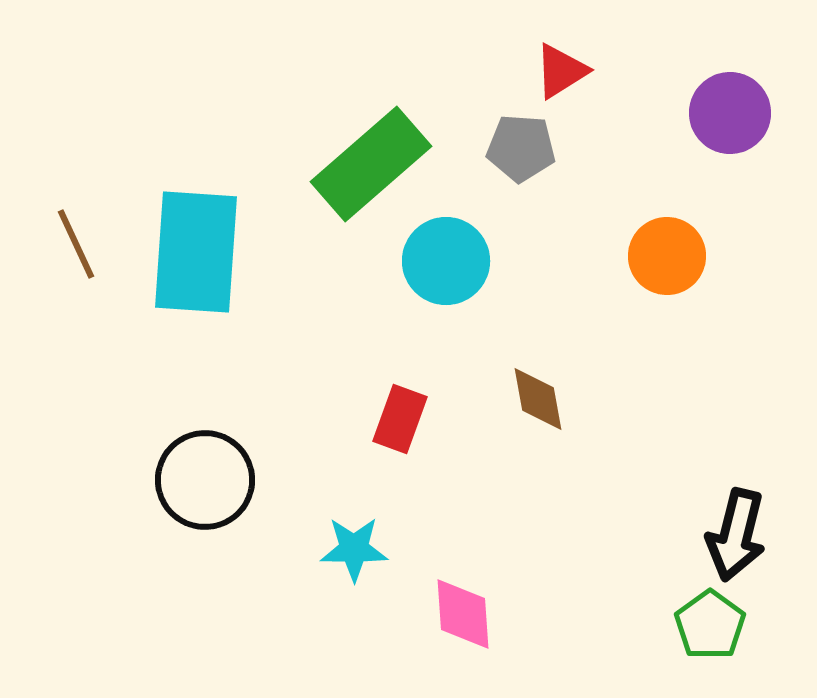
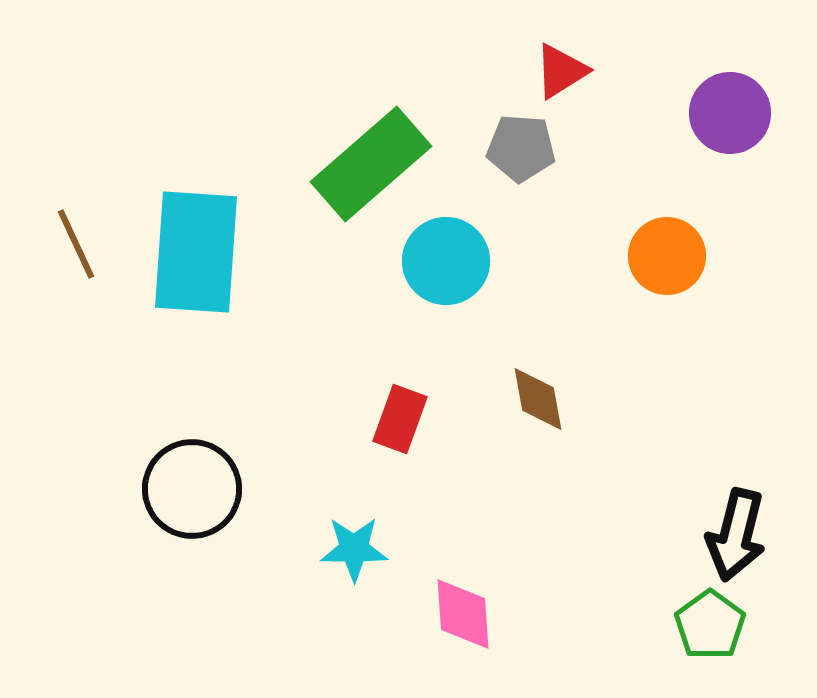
black circle: moved 13 px left, 9 px down
